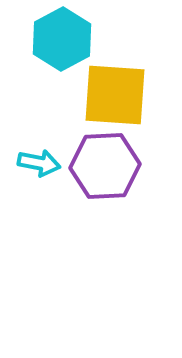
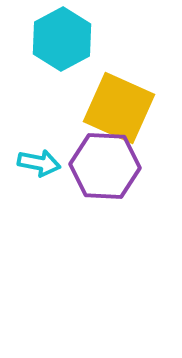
yellow square: moved 4 px right, 13 px down; rotated 20 degrees clockwise
purple hexagon: rotated 6 degrees clockwise
